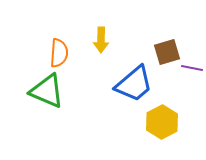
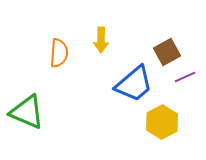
brown square: rotated 12 degrees counterclockwise
purple line: moved 7 px left, 9 px down; rotated 35 degrees counterclockwise
green triangle: moved 20 px left, 21 px down
